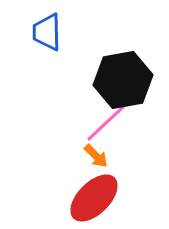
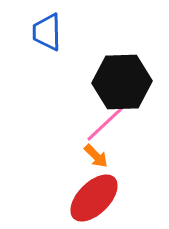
black hexagon: moved 1 px left, 2 px down; rotated 8 degrees clockwise
